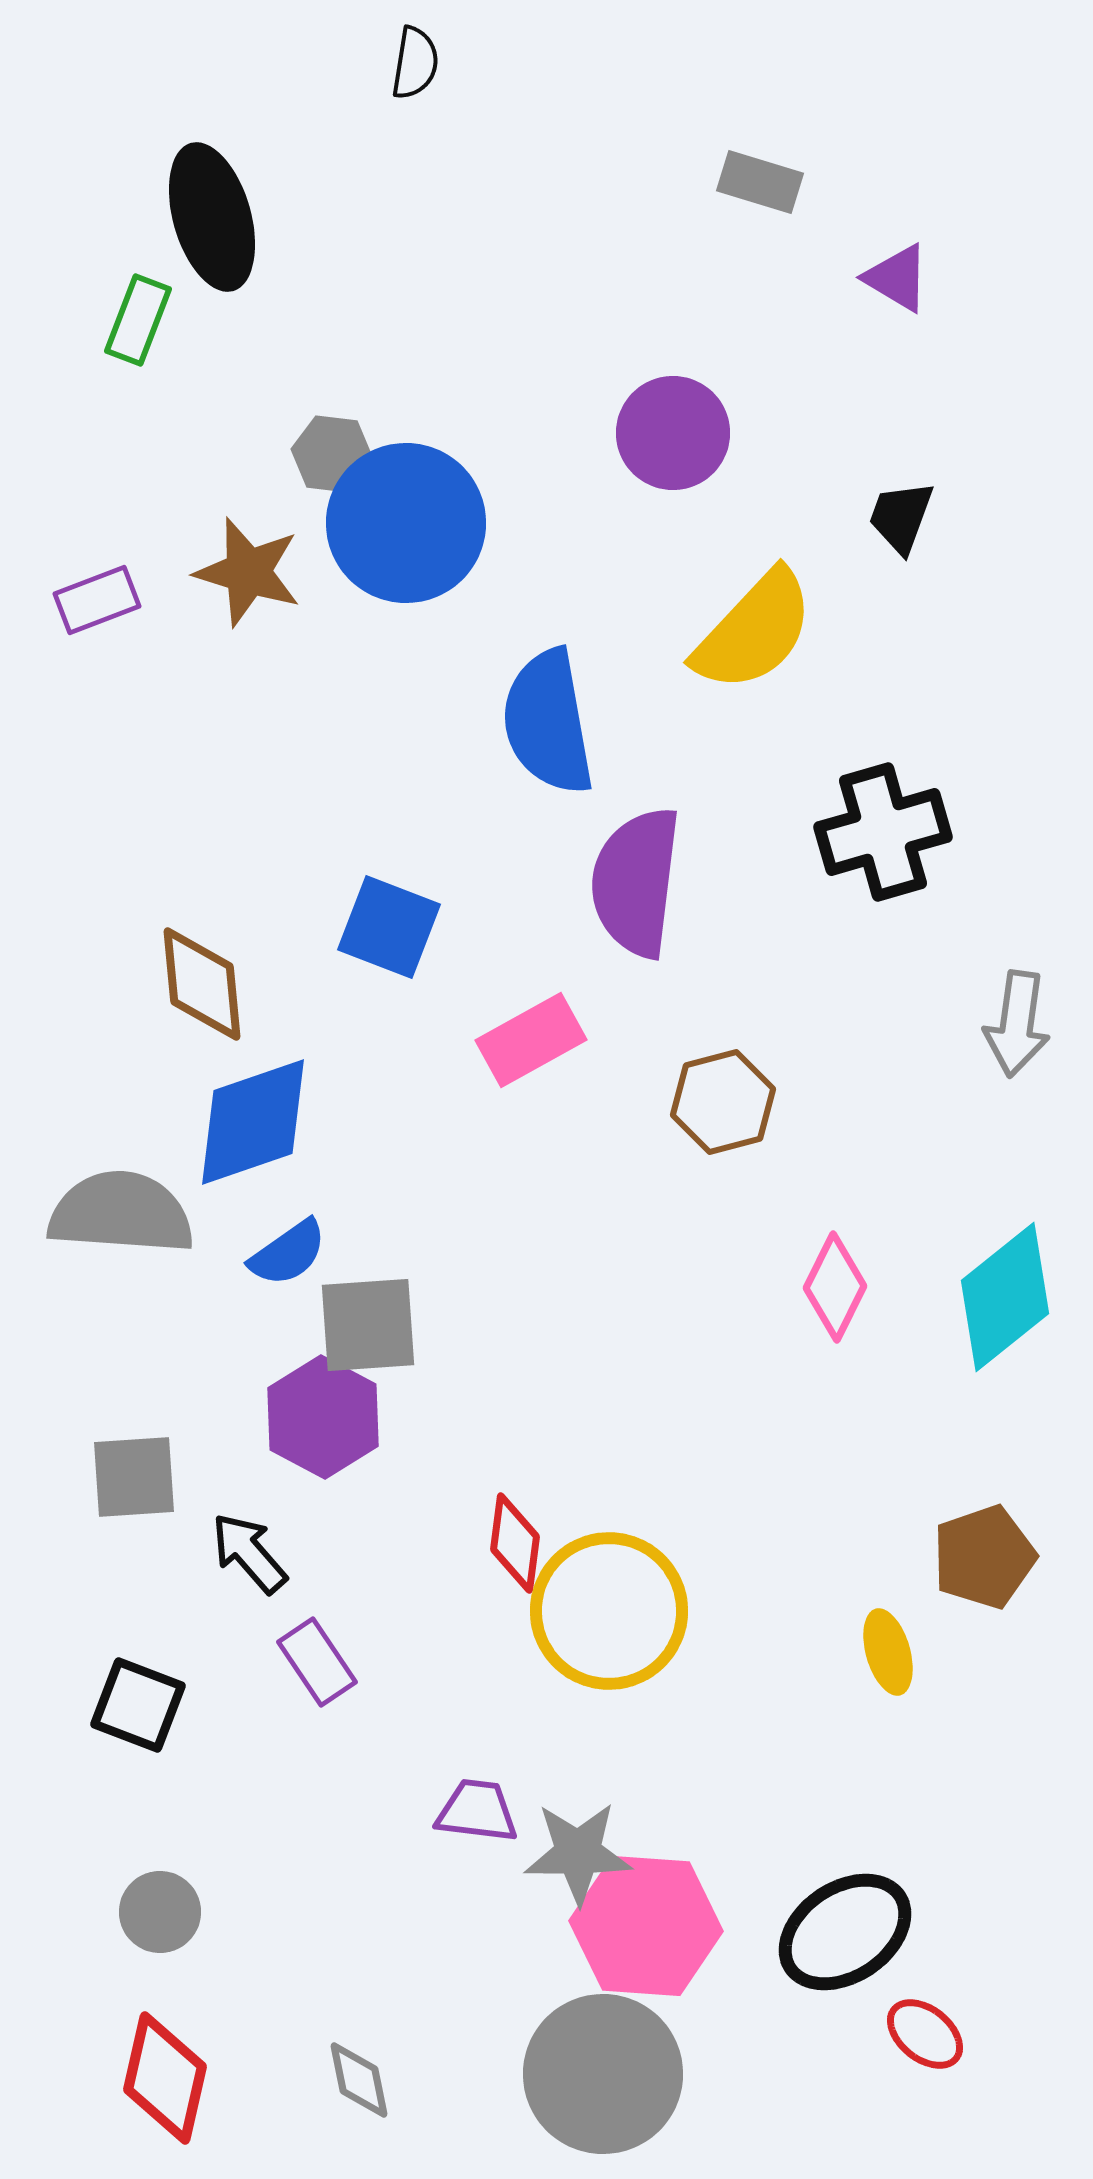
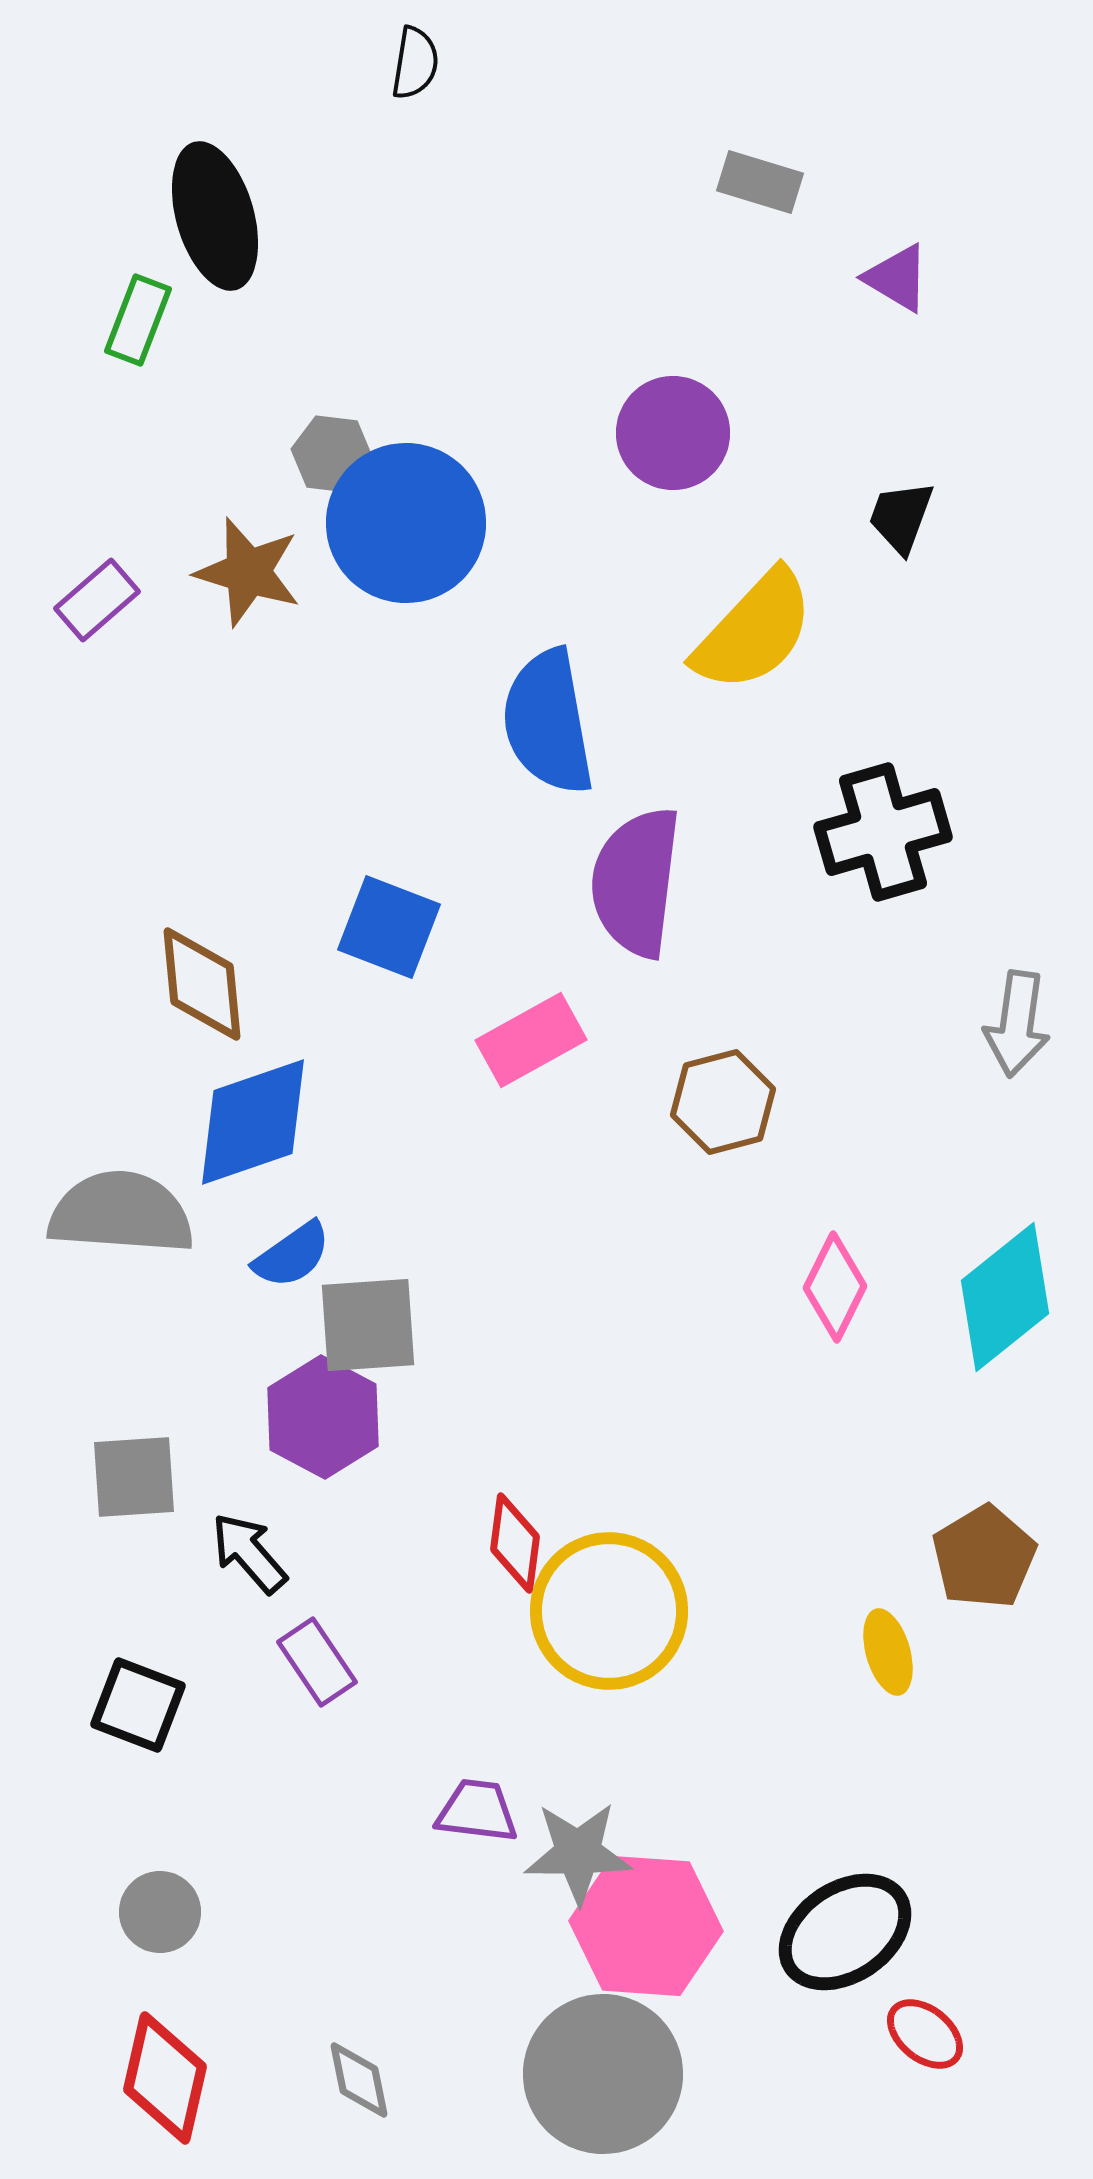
black ellipse at (212, 217): moved 3 px right, 1 px up
purple rectangle at (97, 600): rotated 20 degrees counterclockwise
blue semicircle at (288, 1253): moved 4 px right, 2 px down
brown pentagon at (984, 1557): rotated 12 degrees counterclockwise
